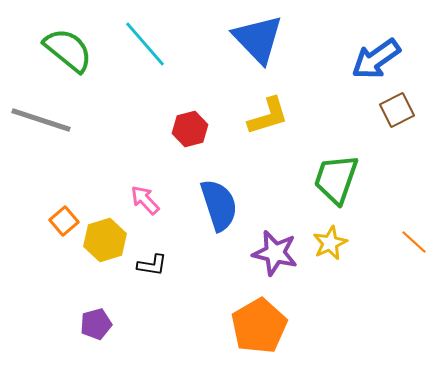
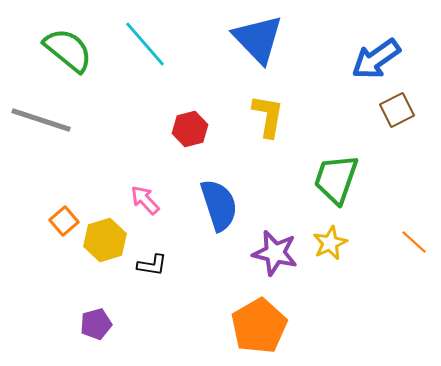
yellow L-shape: rotated 63 degrees counterclockwise
